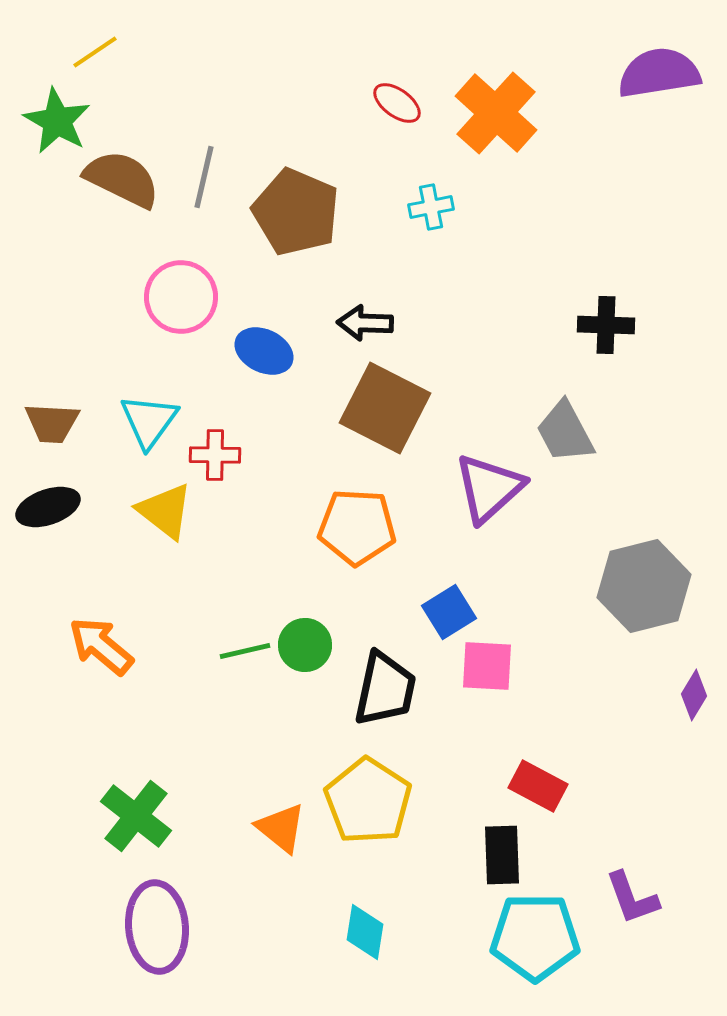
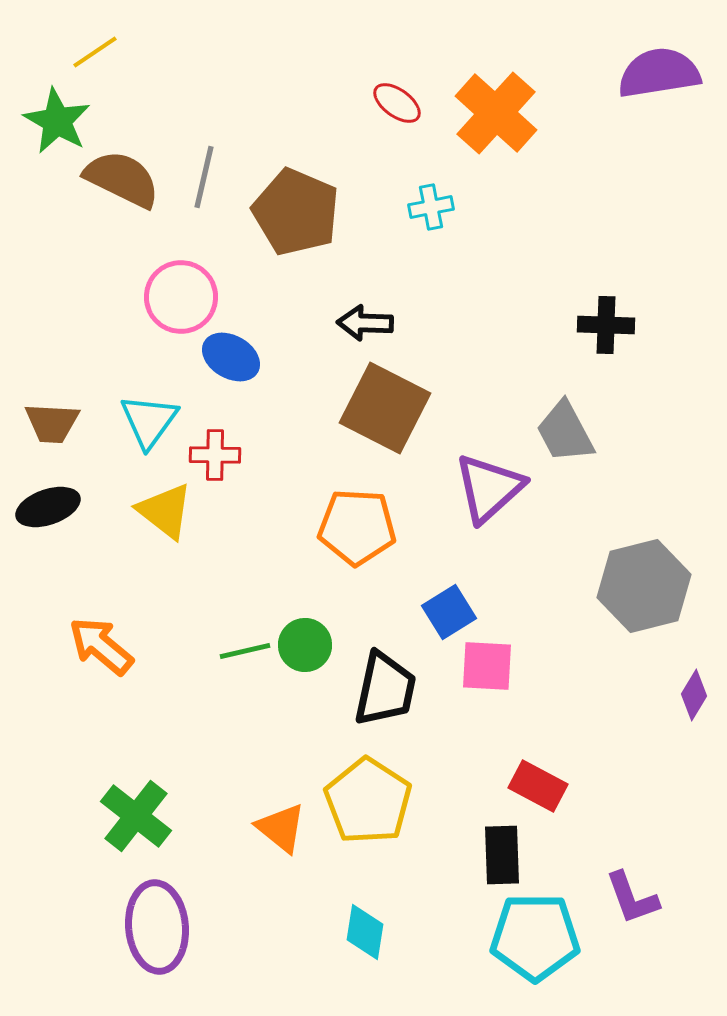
blue ellipse: moved 33 px left, 6 px down; rotated 4 degrees clockwise
